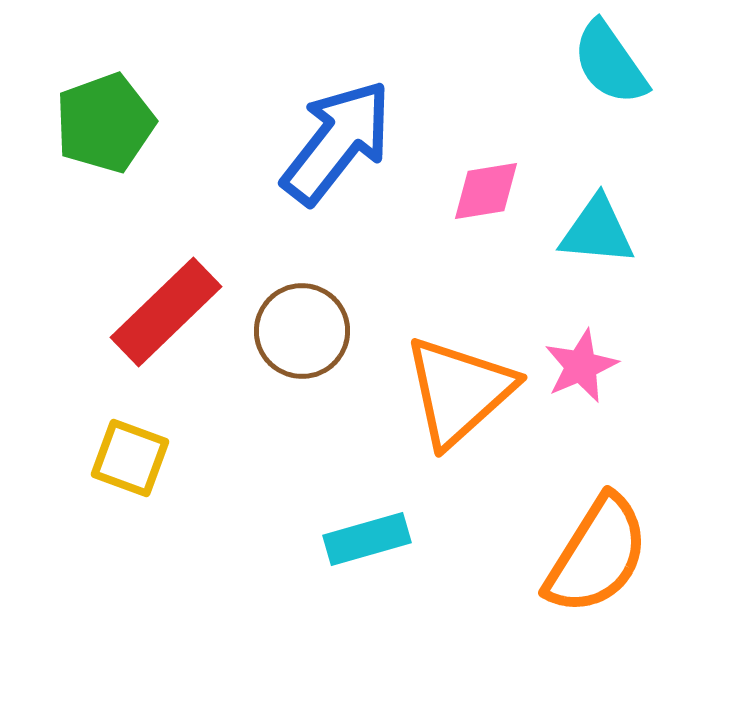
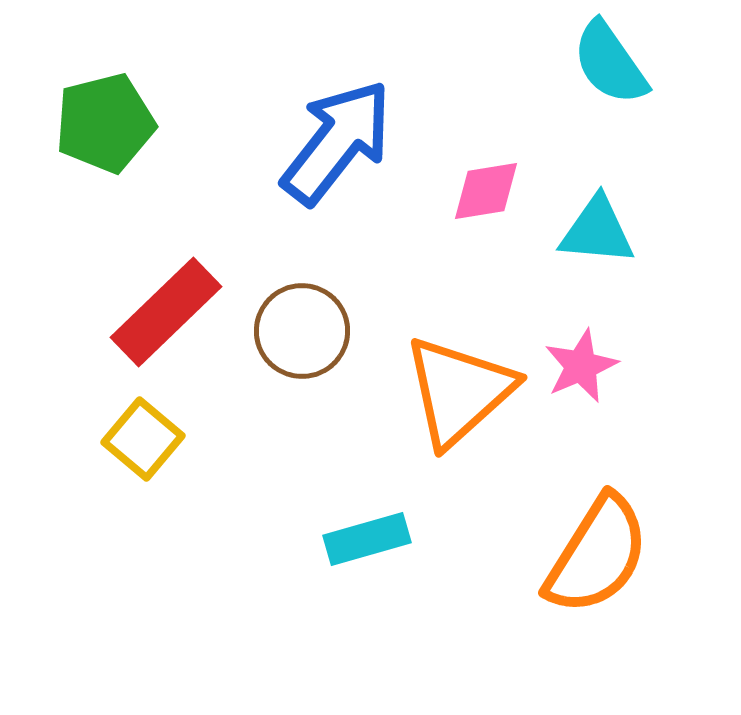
green pentagon: rotated 6 degrees clockwise
yellow square: moved 13 px right, 19 px up; rotated 20 degrees clockwise
